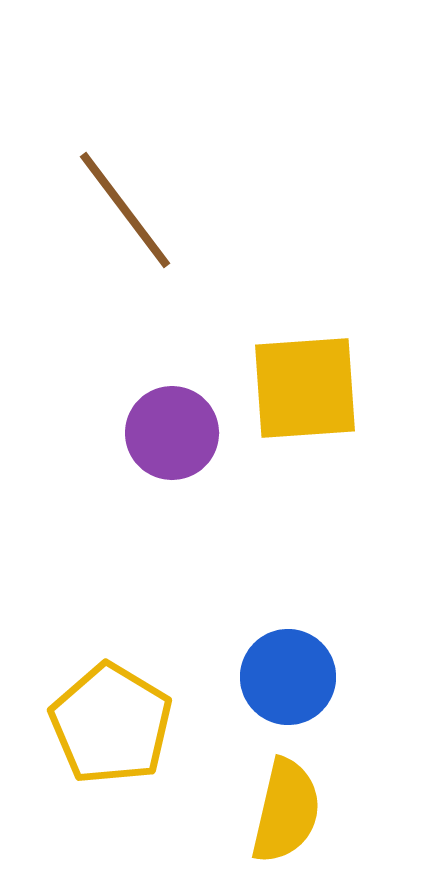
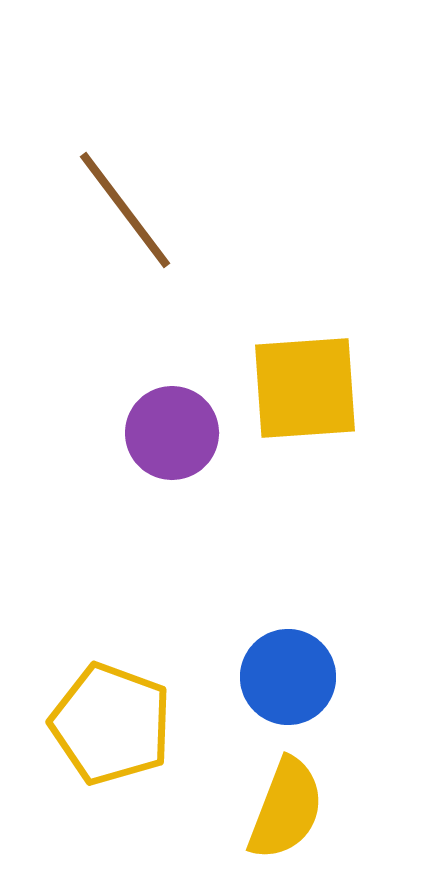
yellow pentagon: rotated 11 degrees counterclockwise
yellow semicircle: moved 2 px up; rotated 8 degrees clockwise
